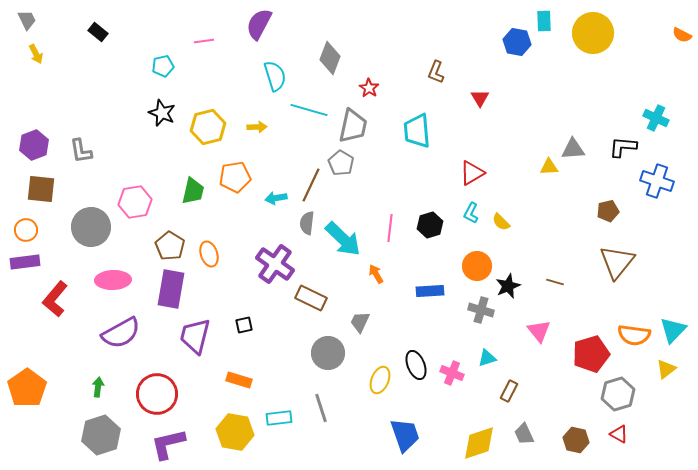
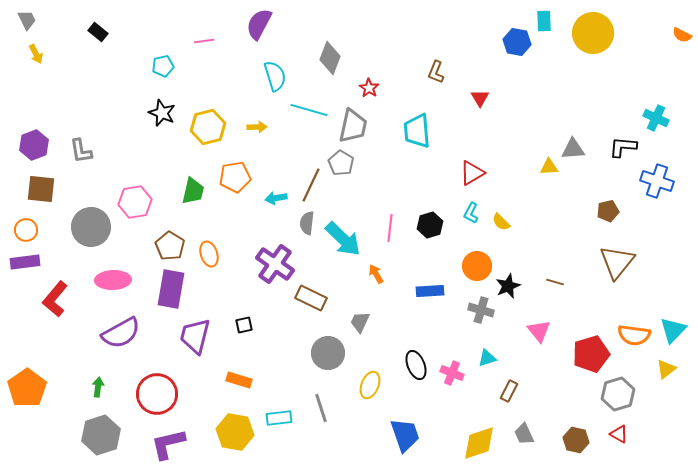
yellow ellipse at (380, 380): moved 10 px left, 5 px down
